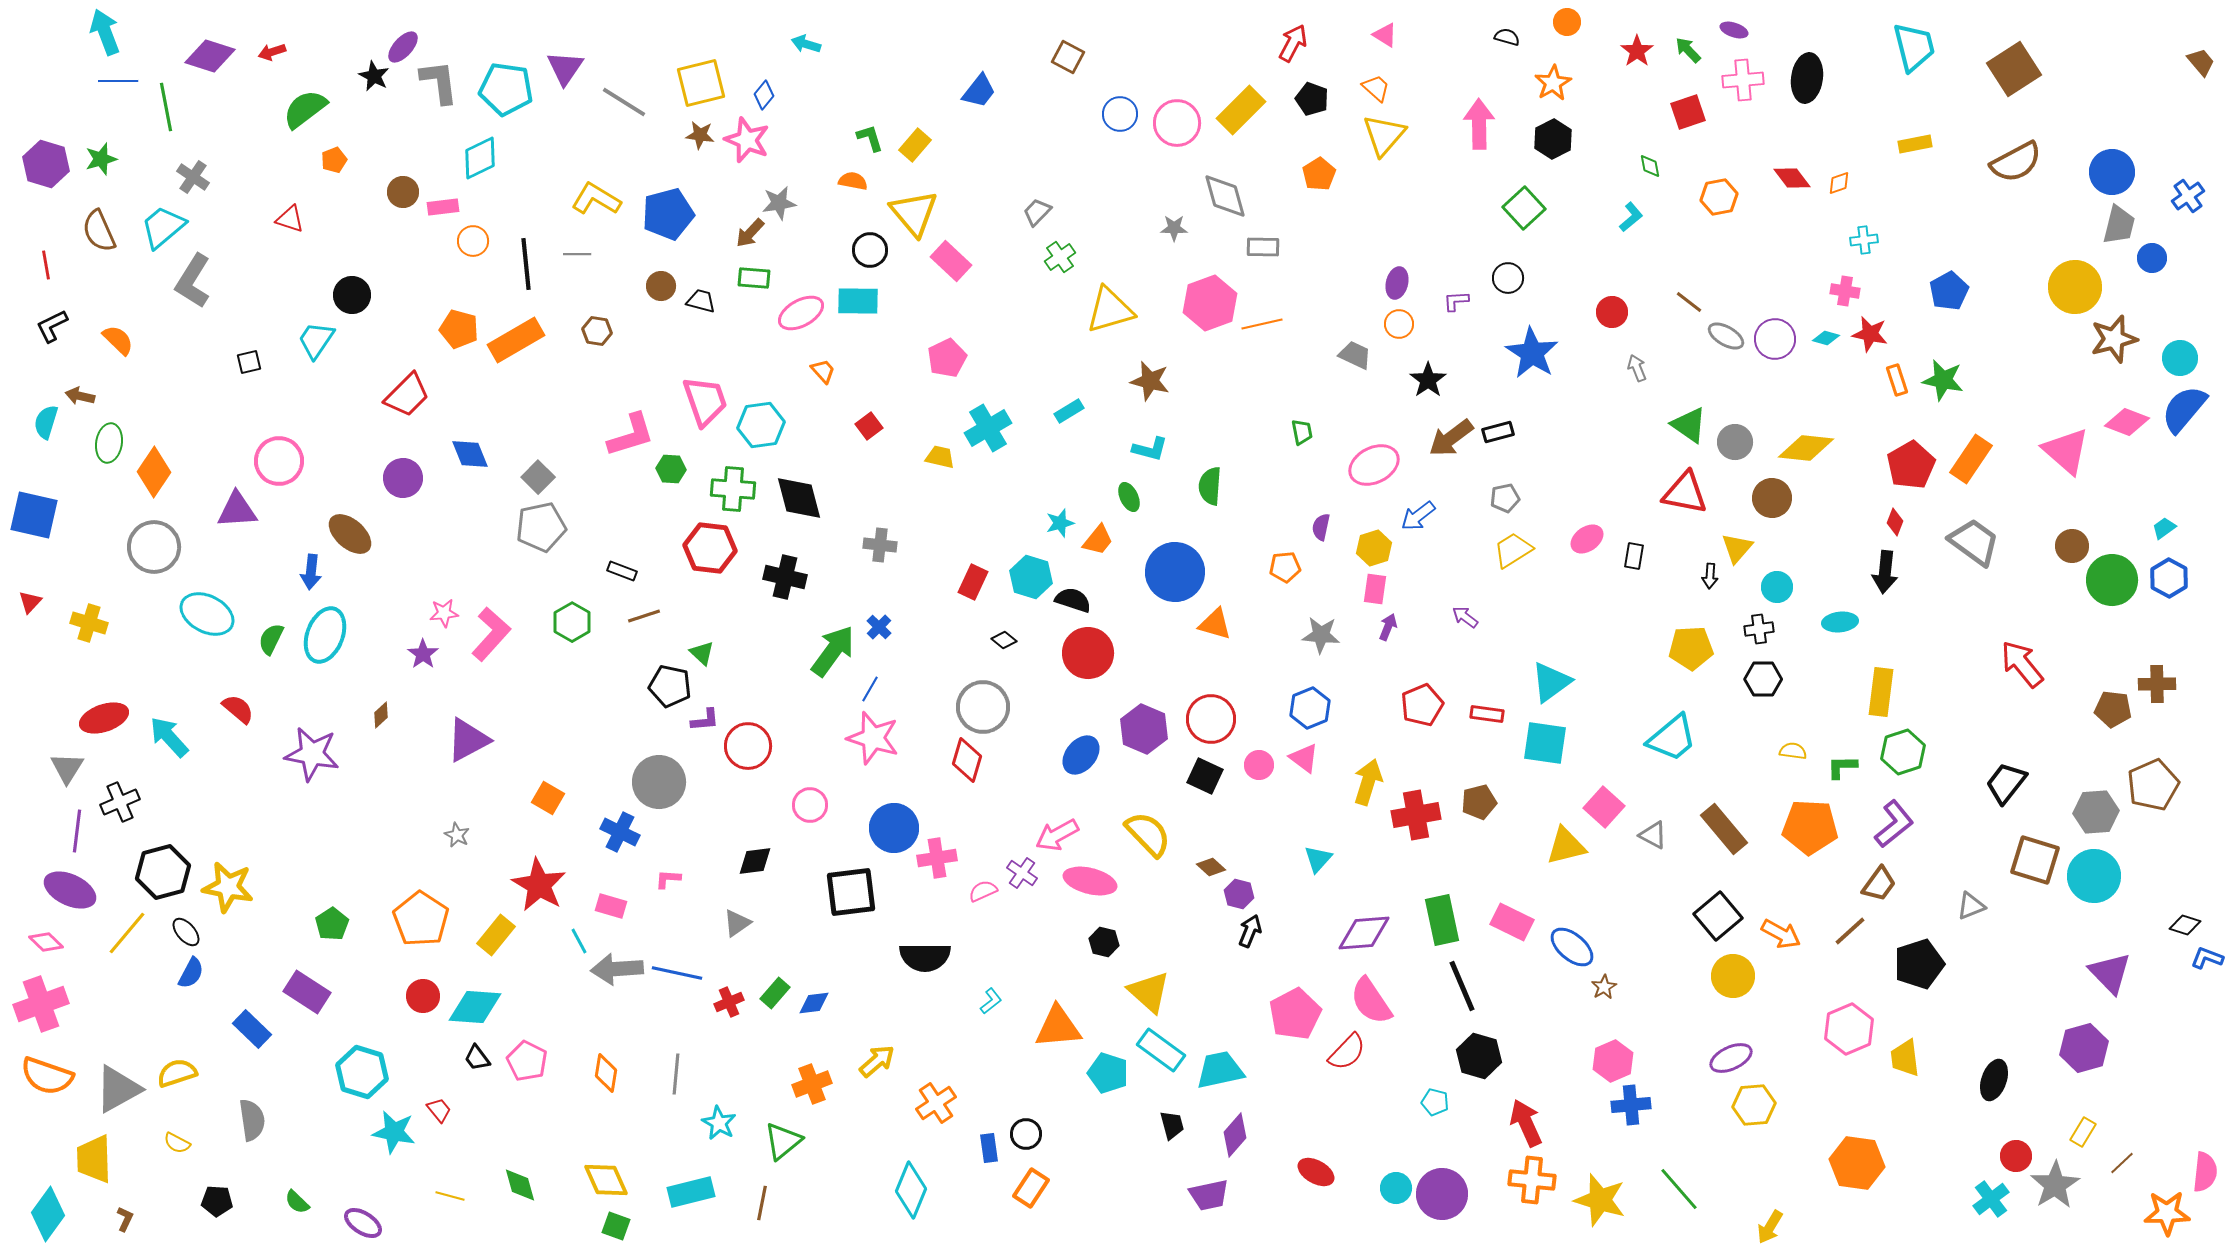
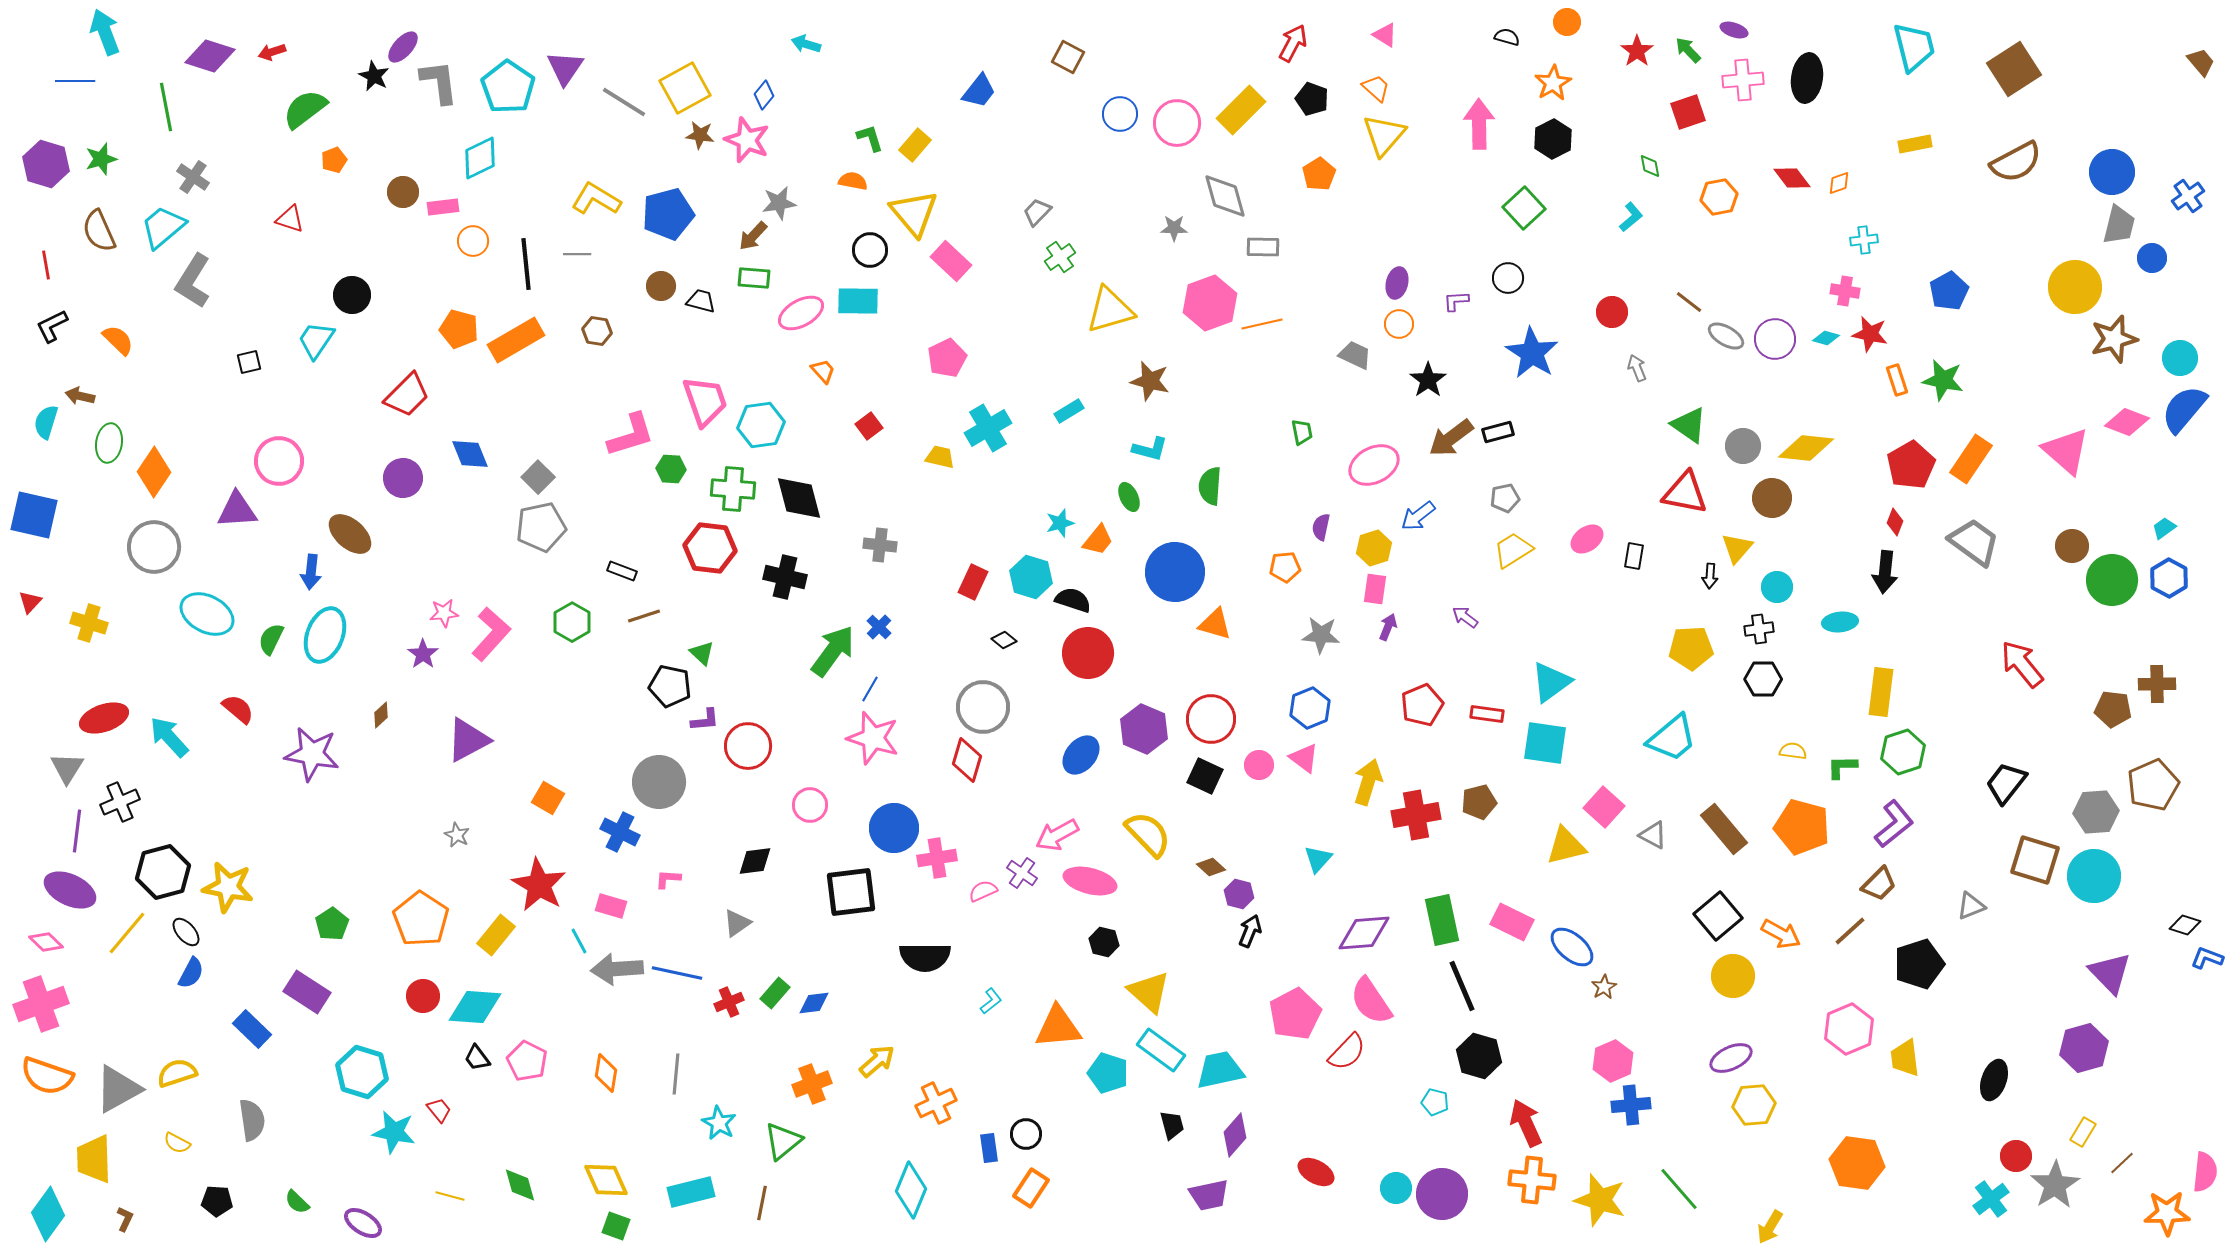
blue line at (118, 81): moved 43 px left
yellow square at (701, 83): moved 16 px left, 5 px down; rotated 15 degrees counterclockwise
cyan pentagon at (506, 89): moved 2 px right, 2 px up; rotated 26 degrees clockwise
brown arrow at (750, 233): moved 3 px right, 3 px down
gray circle at (1735, 442): moved 8 px right, 4 px down
orange pentagon at (1810, 827): moved 8 px left; rotated 12 degrees clockwise
brown trapezoid at (1879, 884): rotated 9 degrees clockwise
orange cross at (936, 1103): rotated 9 degrees clockwise
